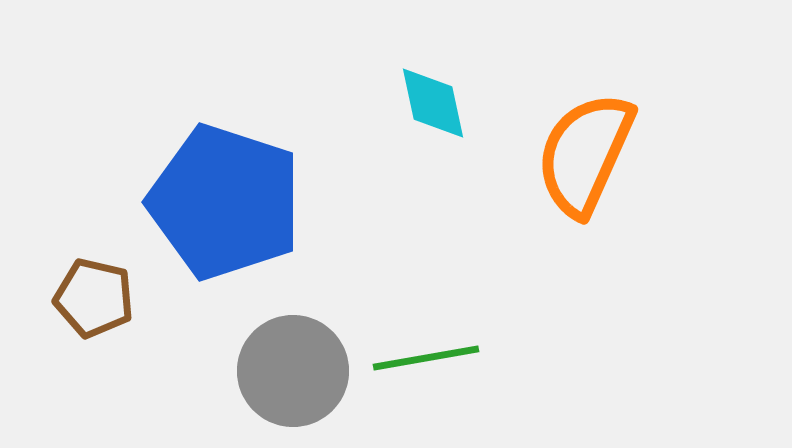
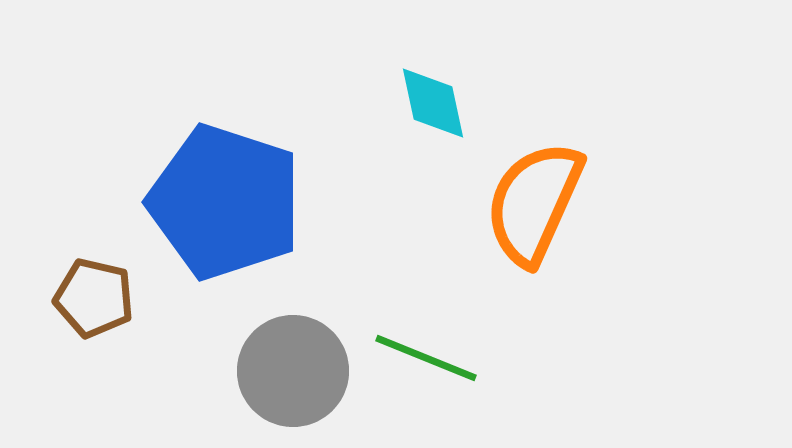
orange semicircle: moved 51 px left, 49 px down
green line: rotated 32 degrees clockwise
